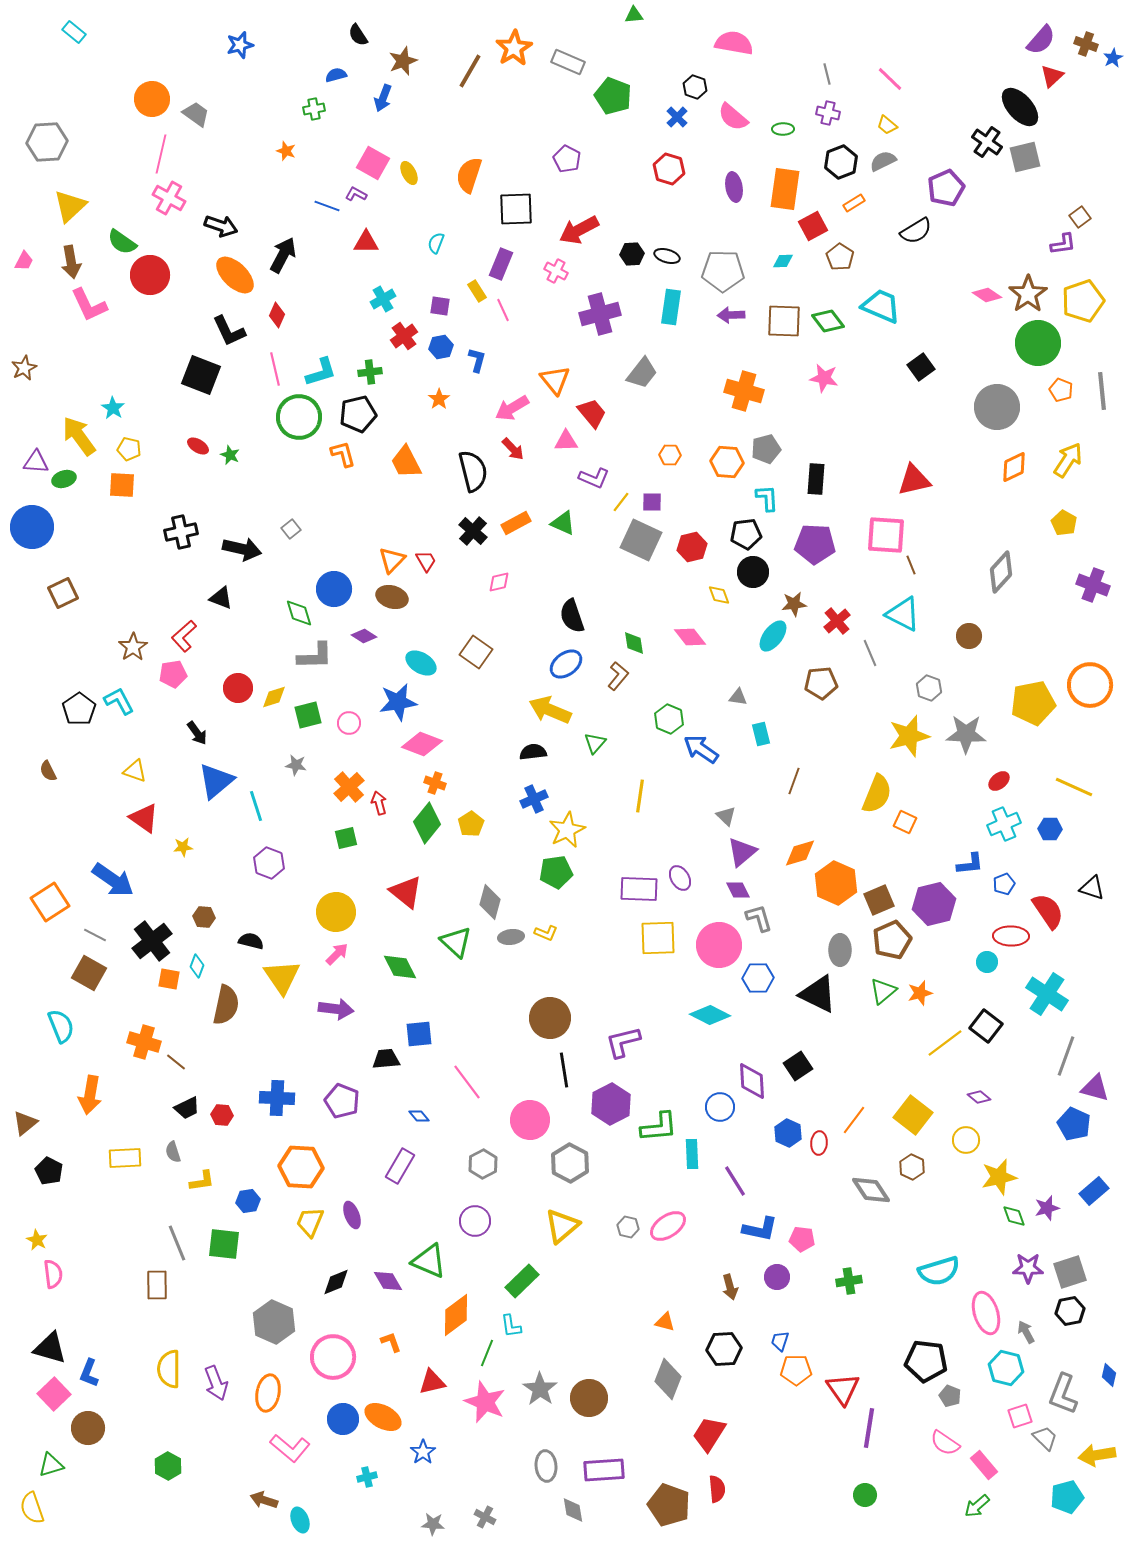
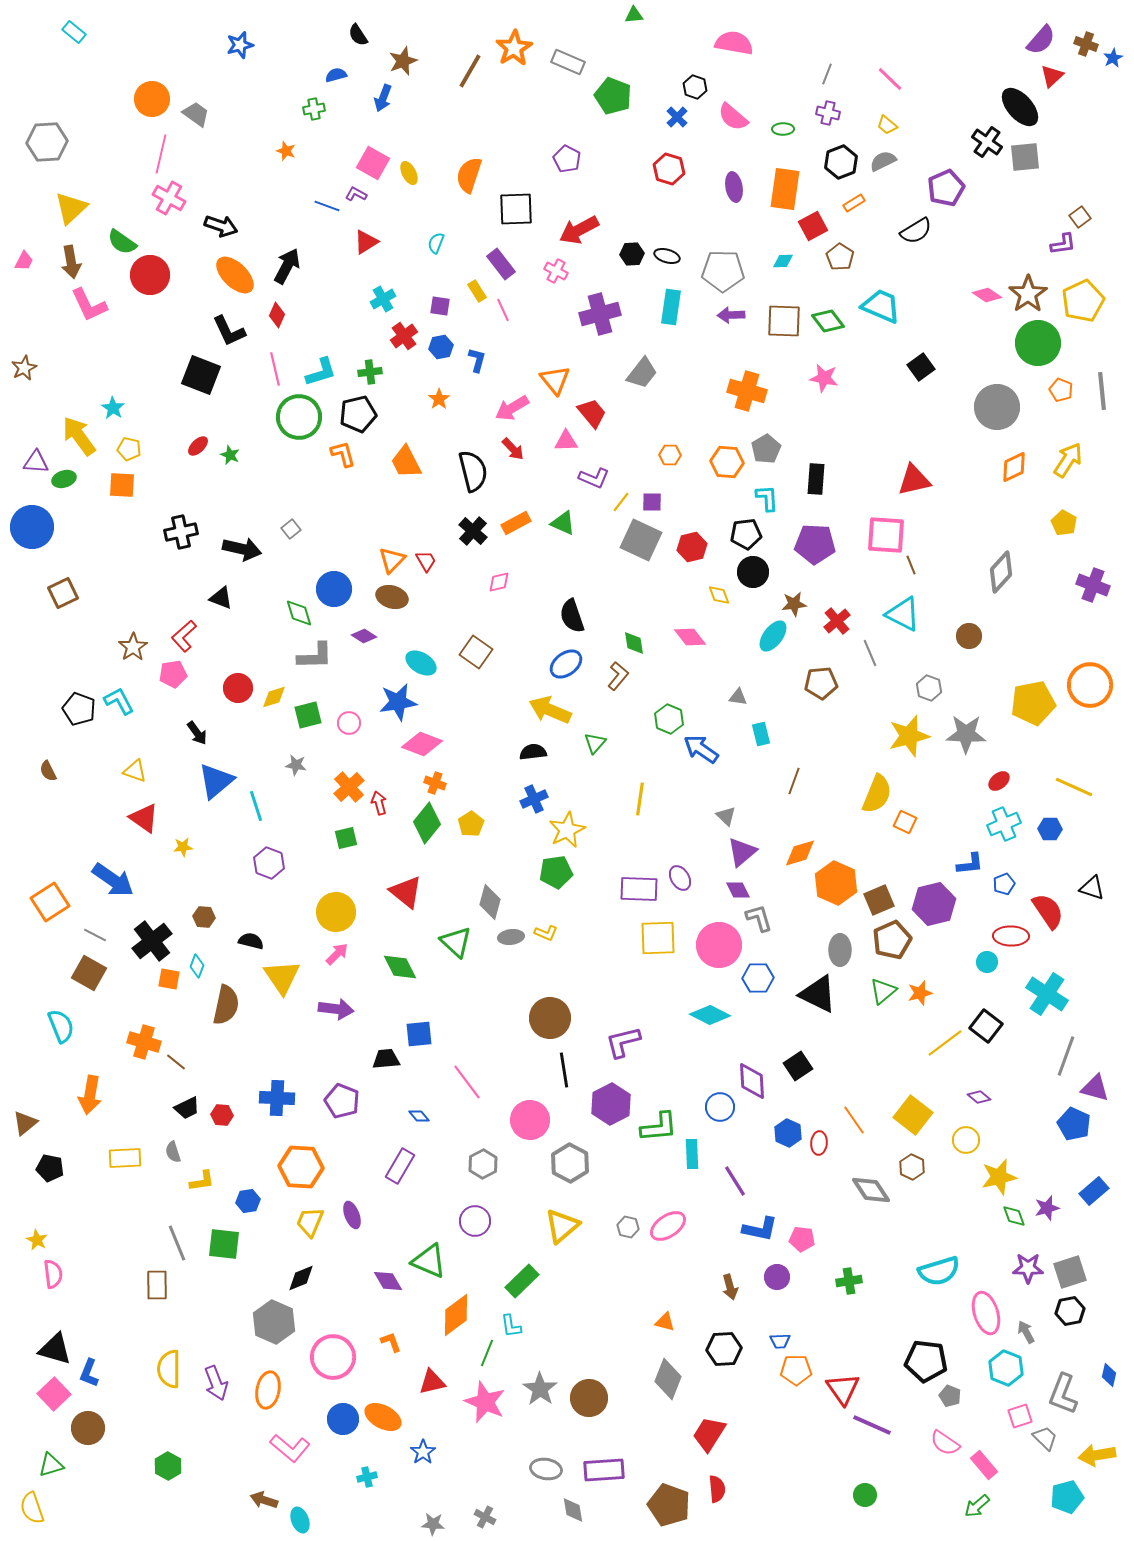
gray line at (827, 74): rotated 35 degrees clockwise
gray square at (1025, 157): rotated 8 degrees clockwise
yellow triangle at (70, 206): moved 1 px right, 2 px down
red triangle at (366, 242): rotated 32 degrees counterclockwise
black arrow at (283, 255): moved 4 px right, 11 px down
purple rectangle at (501, 264): rotated 60 degrees counterclockwise
yellow pentagon at (1083, 301): rotated 6 degrees counterclockwise
orange cross at (744, 391): moved 3 px right
red ellipse at (198, 446): rotated 75 degrees counterclockwise
gray pentagon at (766, 449): rotated 16 degrees counterclockwise
black pentagon at (79, 709): rotated 16 degrees counterclockwise
yellow line at (640, 796): moved 3 px down
orange line at (854, 1120): rotated 72 degrees counterclockwise
black pentagon at (49, 1171): moved 1 px right, 3 px up; rotated 16 degrees counterclockwise
black diamond at (336, 1282): moved 35 px left, 4 px up
blue trapezoid at (780, 1341): rotated 110 degrees counterclockwise
black triangle at (50, 1348): moved 5 px right, 1 px down
cyan hexagon at (1006, 1368): rotated 8 degrees clockwise
orange ellipse at (268, 1393): moved 3 px up
purple line at (869, 1428): moved 3 px right, 3 px up; rotated 75 degrees counterclockwise
gray ellipse at (546, 1466): moved 3 px down; rotated 76 degrees counterclockwise
